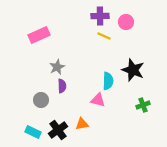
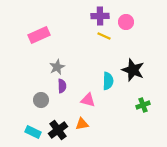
pink triangle: moved 10 px left
